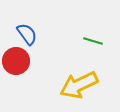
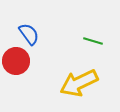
blue semicircle: moved 2 px right
yellow arrow: moved 2 px up
